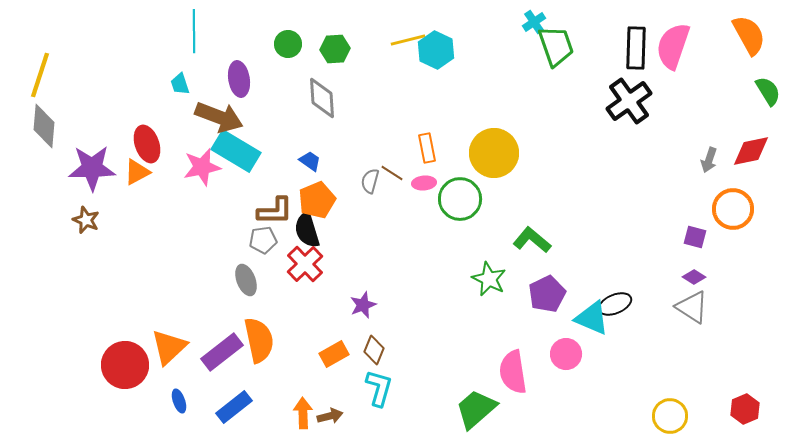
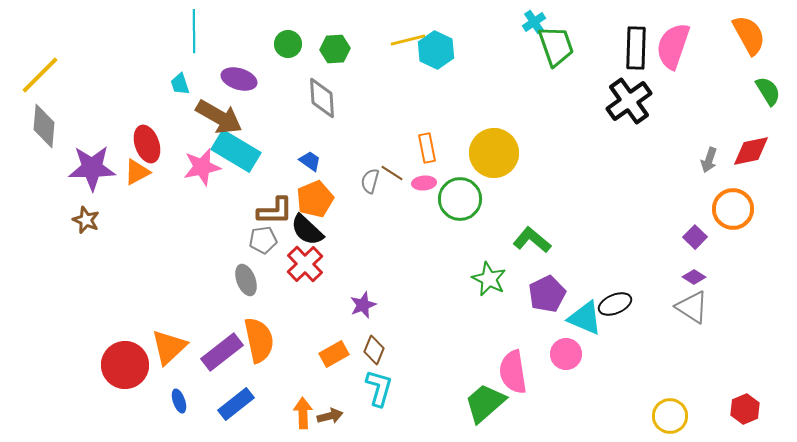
yellow line at (40, 75): rotated 27 degrees clockwise
purple ellipse at (239, 79): rotated 64 degrees counterclockwise
brown arrow at (219, 117): rotated 9 degrees clockwise
orange pentagon at (317, 200): moved 2 px left, 1 px up
black semicircle at (307, 230): rotated 30 degrees counterclockwise
purple square at (695, 237): rotated 30 degrees clockwise
cyan triangle at (592, 318): moved 7 px left
blue rectangle at (234, 407): moved 2 px right, 3 px up
green trapezoid at (476, 409): moved 9 px right, 6 px up
